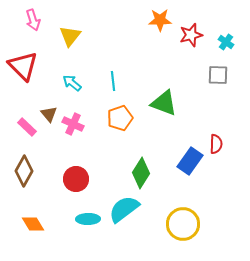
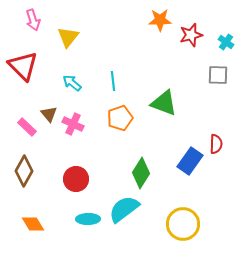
yellow triangle: moved 2 px left, 1 px down
